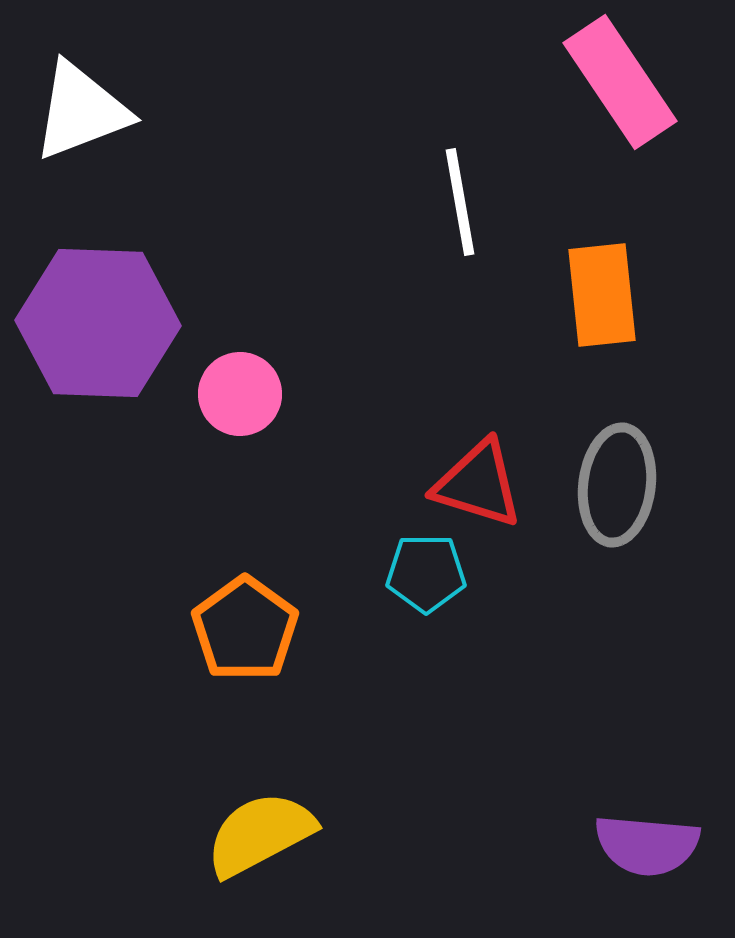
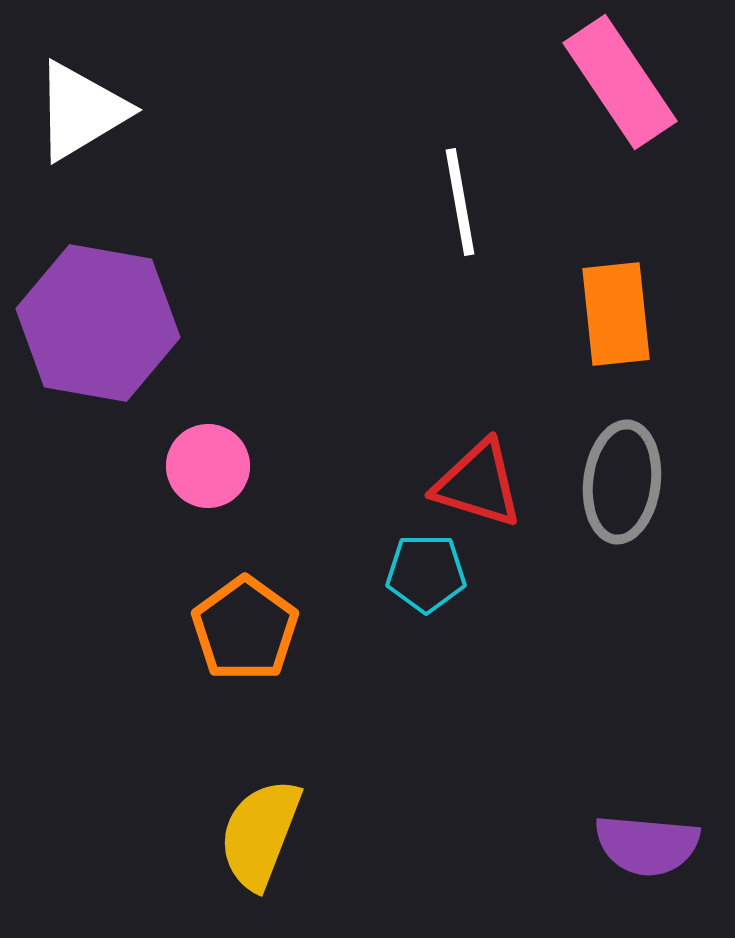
white triangle: rotated 10 degrees counterclockwise
orange rectangle: moved 14 px right, 19 px down
purple hexagon: rotated 8 degrees clockwise
pink circle: moved 32 px left, 72 px down
gray ellipse: moved 5 px right, 3 px up
yellow semicircle: rotated 41 degrees counterclockwise
